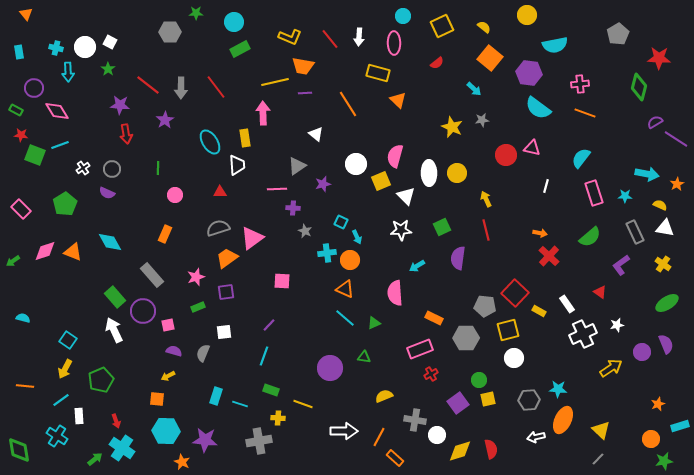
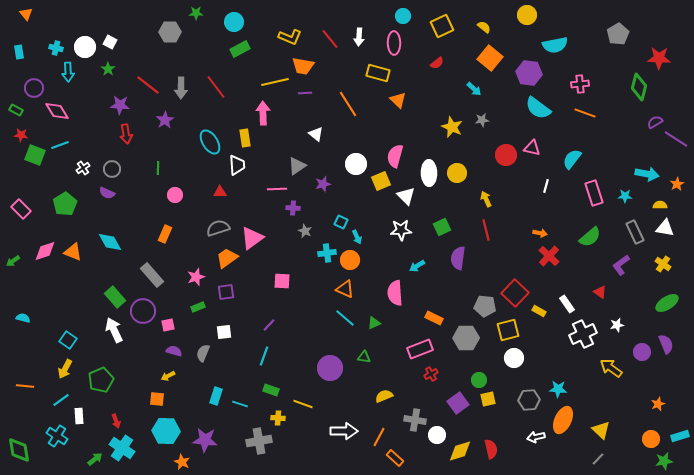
cyan semicircle at (581, 158): moved 9 px left, 1 px down
yellow semicircle at (660, 205): rotated 24 degrees counterclockwise
yellow arrow at (611, 368): rotated 110 degrees counterclockwise
cyan rectangle at (680, 426): moved 10 px down
